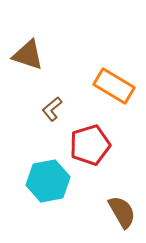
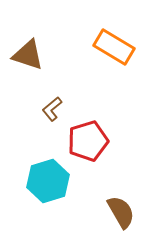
orange rectangle: moved 39 px up
red pentagon: moved 2 px left, 4 px up
cyan hexagon: rotated 6 degrees counterclockwise
brown semicircle: moved 1 px left
